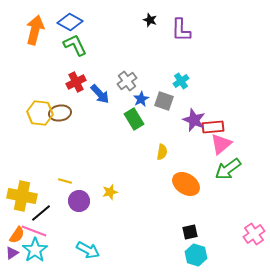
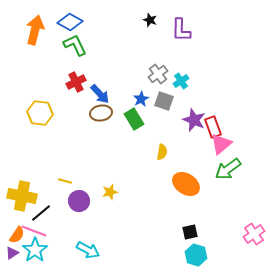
gray cross: moved 31 px right, 7 px up
brown ellipse: moved 41 px right
red rectangle: rotated 75 degrees clockwise
